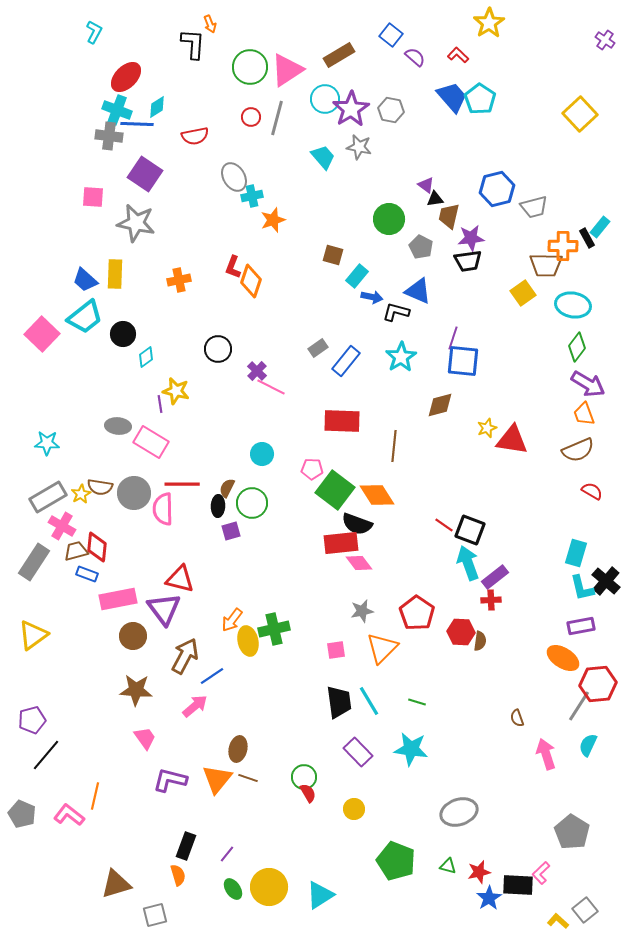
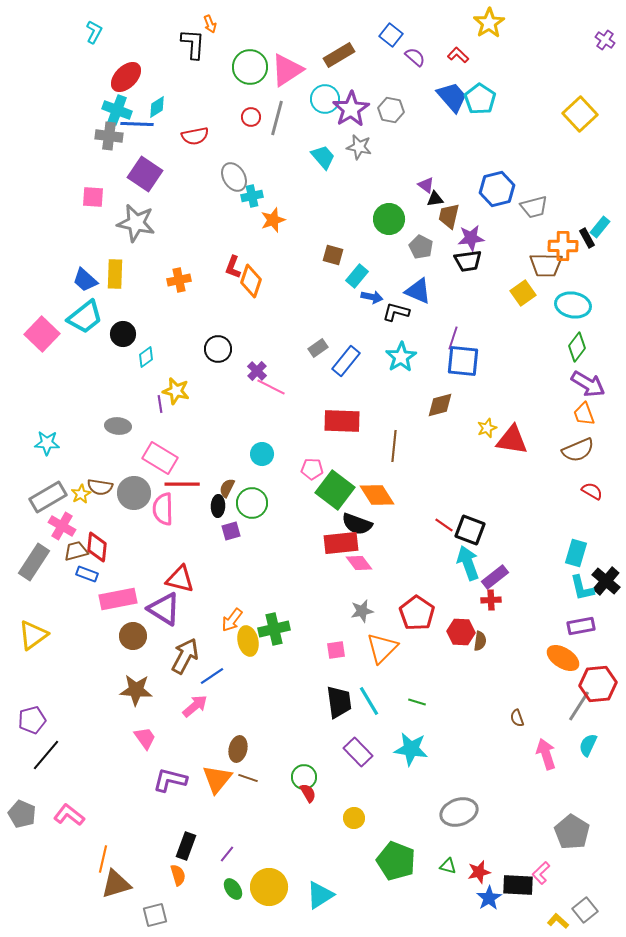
pink rectangle at (151, 442): moved 9 px right, 16 px down
purple triangle at (164, 609): rotated 21 degrees counterclockwise
orange line at (95, 796): moved 8 px right, 63 px down
yellow circle at (354, 809): moved 9 px down
